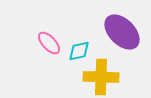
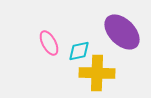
pink ellipse: rotated 15 degrees clockwise
yellow cross: moved 4 px left, 4 px up
